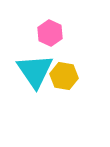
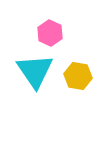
yellow hexagon: moved 14 px right
